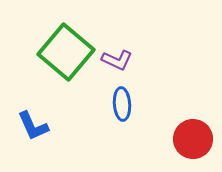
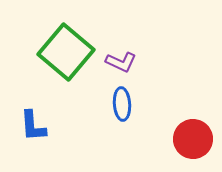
purple L-shape: moved 4 px right, 2 px down
blue L-shape: rotated 20 degrees clockwise
